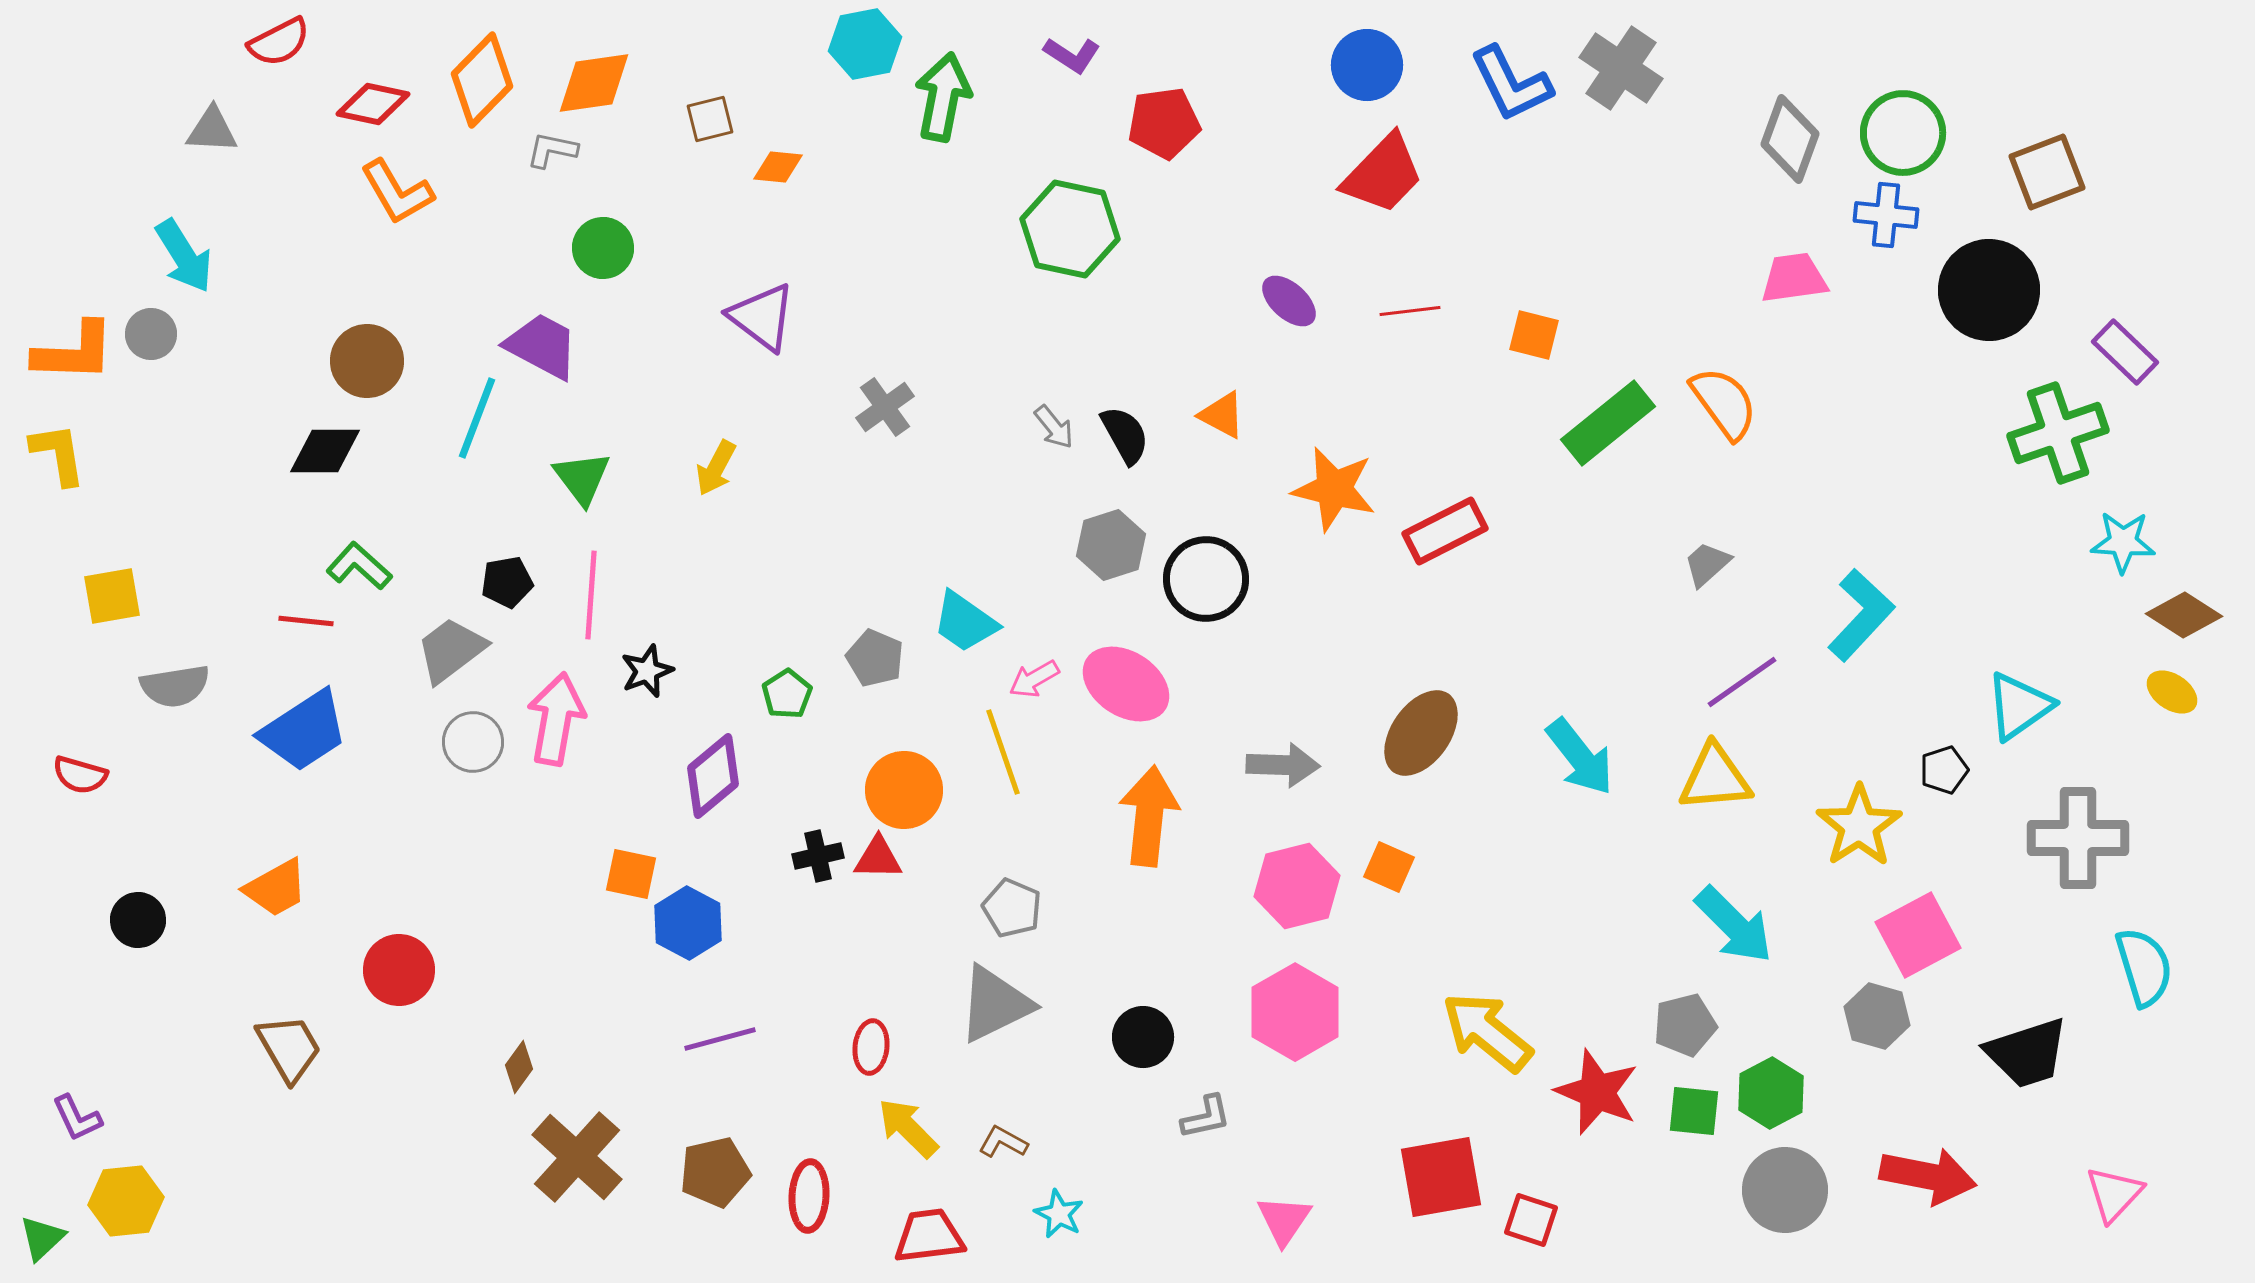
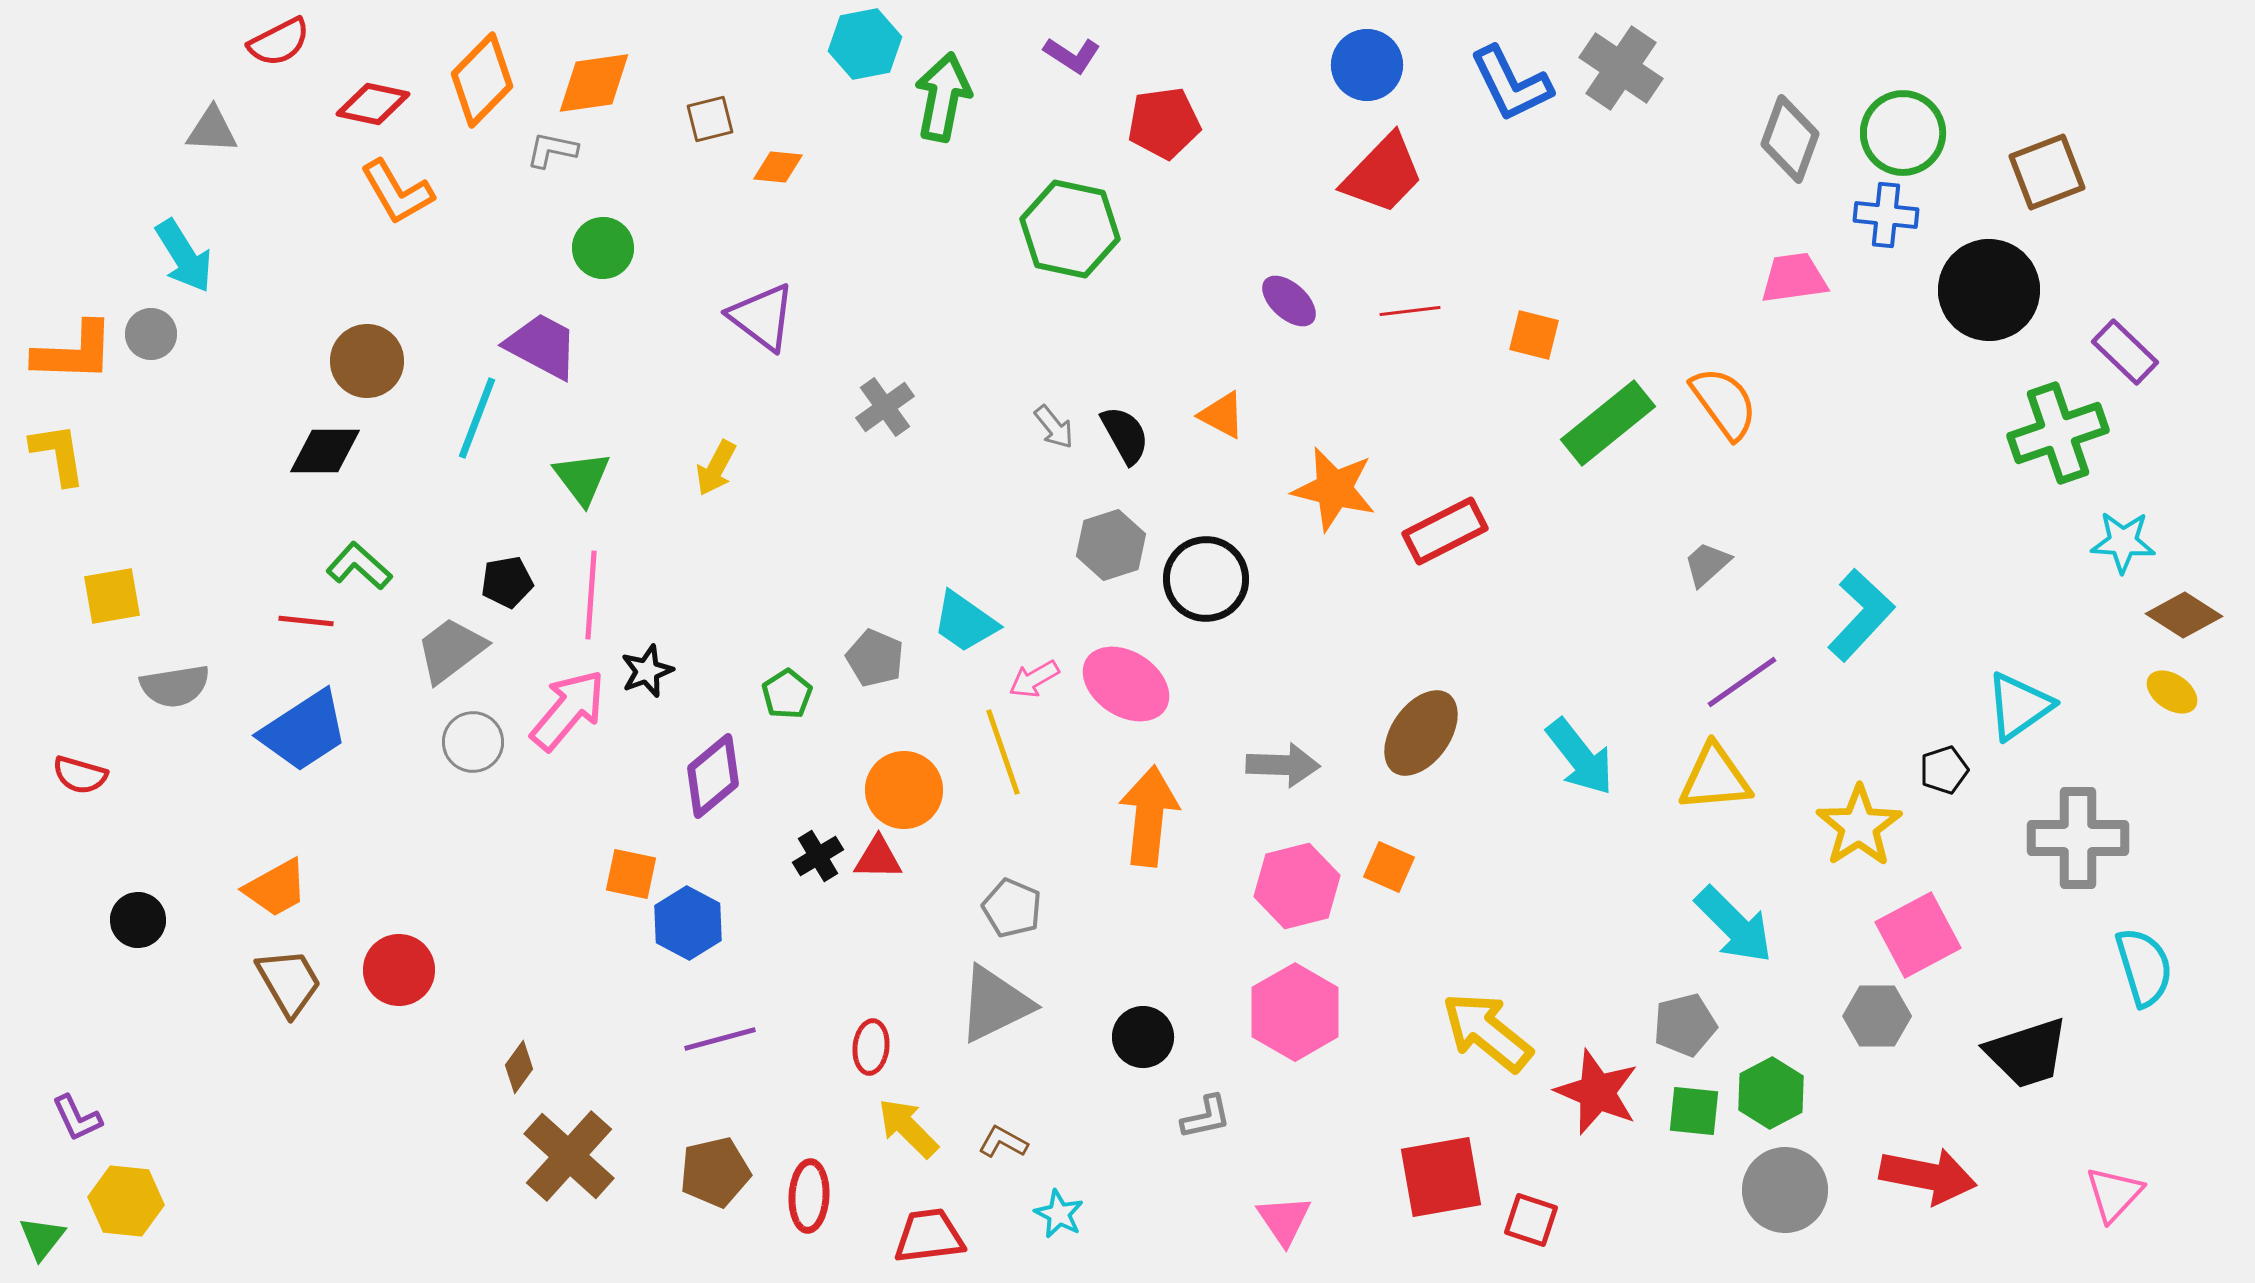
pink arrow at (556, 719): moved 12 px right, 9 px up; rotated 30 degrees clockwise
black cross at (818, 856): rotated 18 degrees counterclockwise
gray hexagon at (1877, 1016): rotated 16 degrees counterclockwise
brown trapezoid at (289, 1048): moved 66 px up
brown cross at (577, 1157): moved 8 px left, 1 px up
yellow hexagon at (126, 1201): rotated 12 degrees clockwise
pink triangle at (1284, 1220): rotated 8 degrees counterclockwise
green triangle at (42, 1238): rotated 9 degrees counterclockwise
